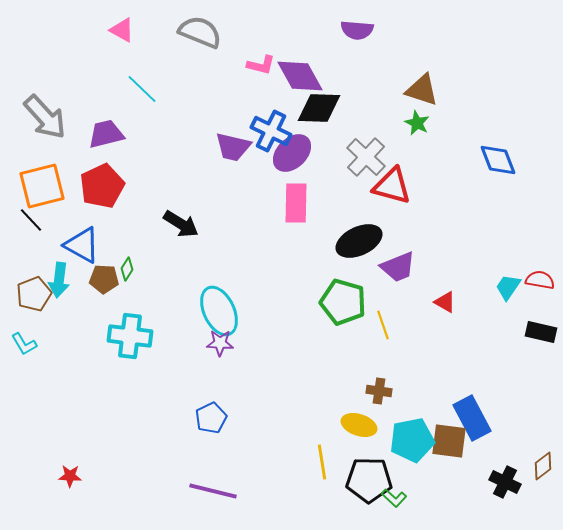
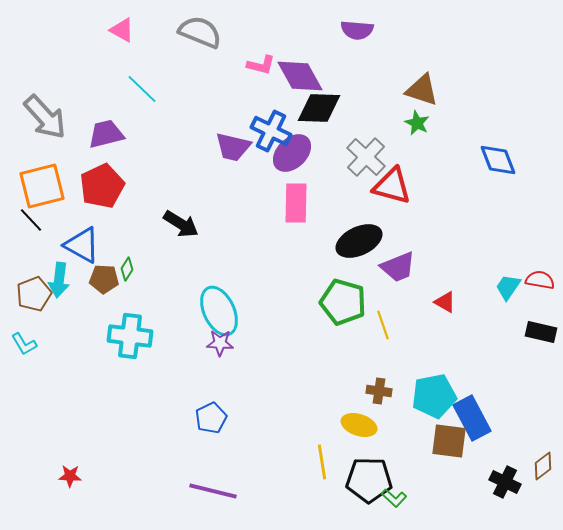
cyan pentagon at (412, 440): moved 22 px right, 44 px up
